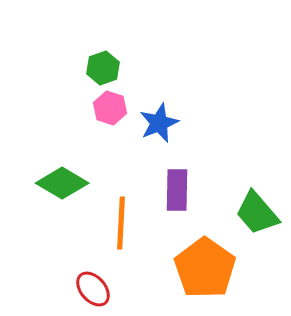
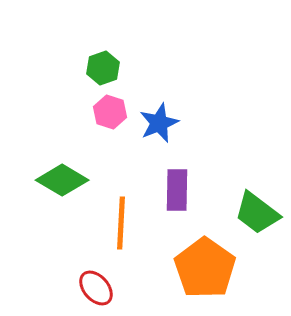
pink hexagon: moved 4 px down
green diamond: moved 3 px up
green trapezoid: rotated 12 degrees counterclockwise
red ellipse: moved 3 px right, 1 px up
